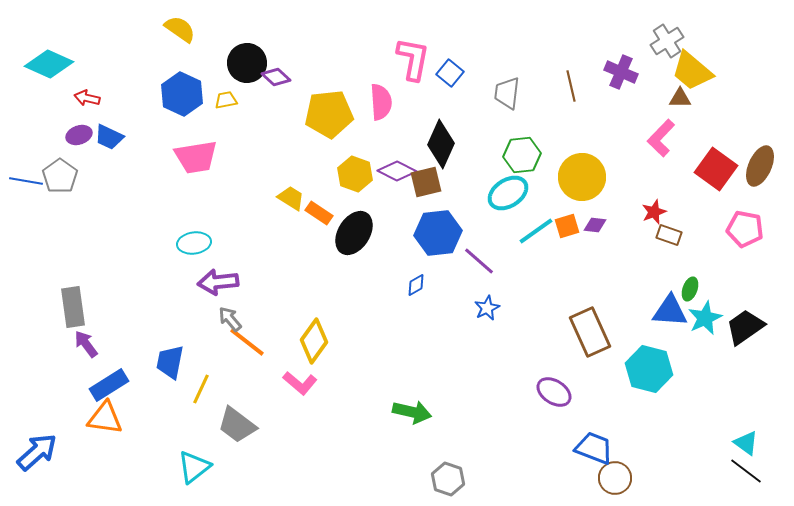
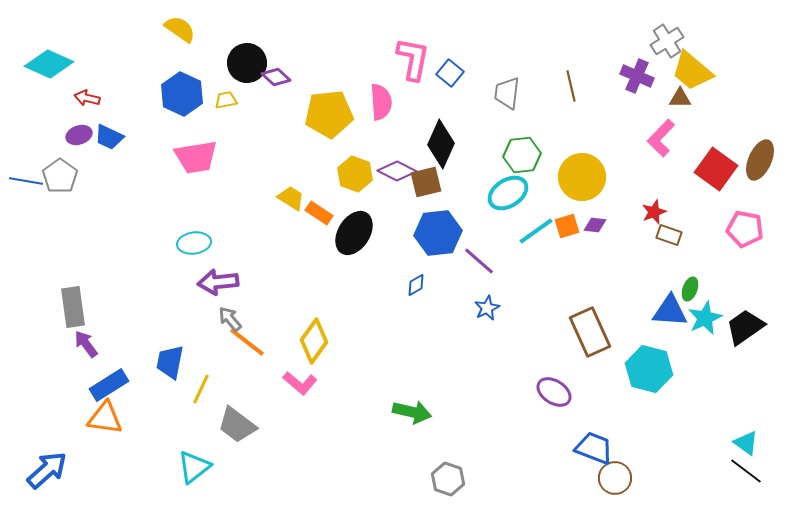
purple cross at (621, 72): moved 16 px right, 4 px down
brown ellipse at (760, 166): moved 6 px up
blue arrow at (37, 452): moved 10 px right, 18 px down
